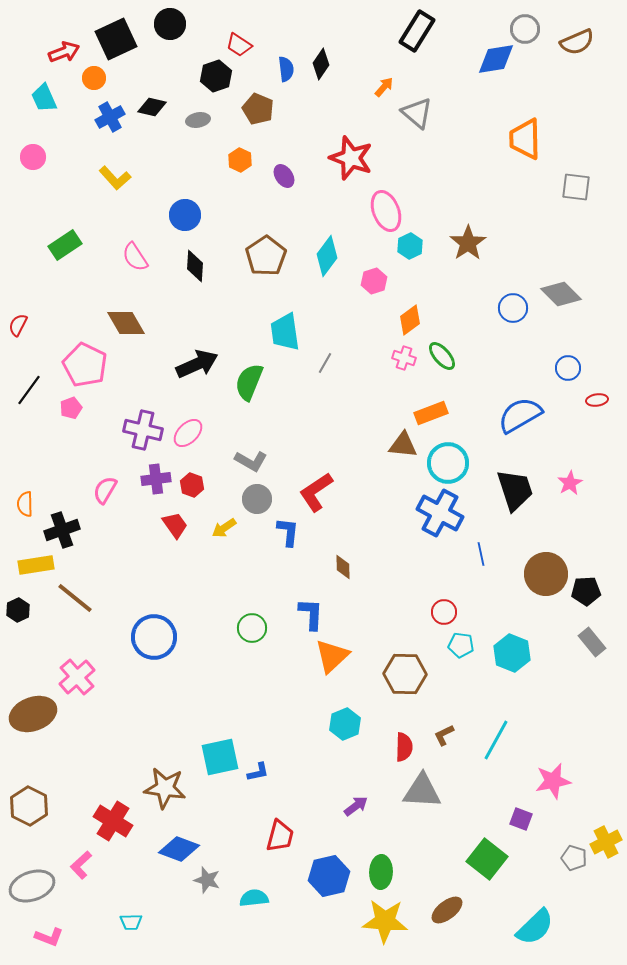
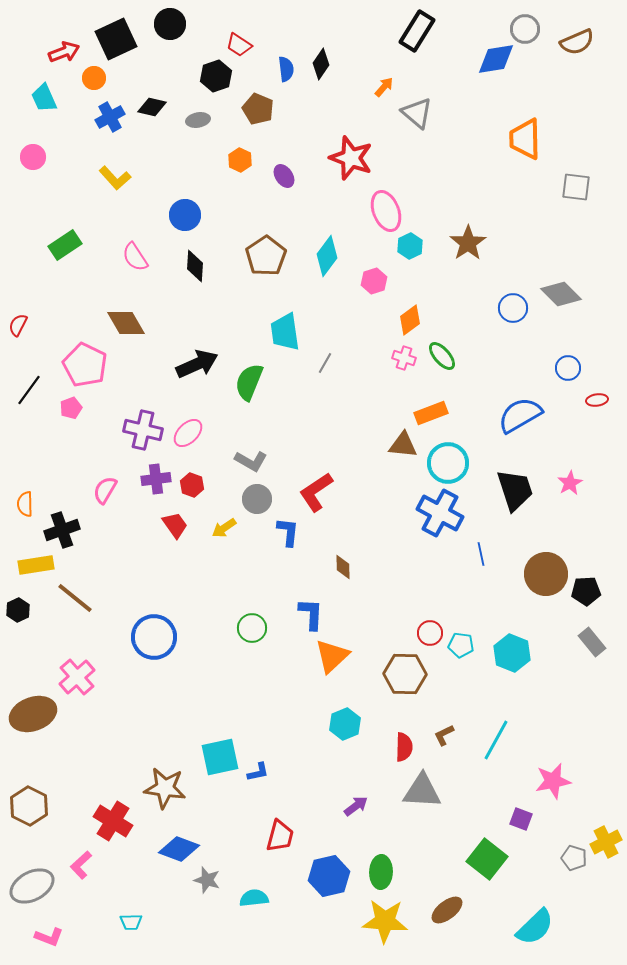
red circle at (444, 612): moved 14 px left, 21 px down
gray ellipse at (32, 886): rotated 9 degrees counterclockwise
